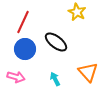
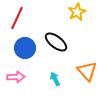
yellow star: rotated 18 degrees clockwise
red line: moved 6 px left, 4 px up
blue circle: moved 1 px up
orange triangle: moved 1 px left, 1 px up
pink arrow: rotated 18 degrees counterclockwise
